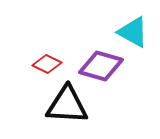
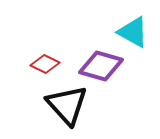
red diamond: moved 2 px left
black triangle: rotated 45 degrees clockwise
